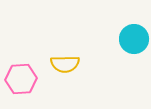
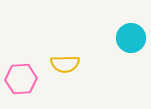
cyan circle: moved 3 px left, 1 px up
